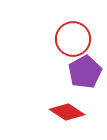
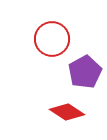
red circle: moved 21 px left
